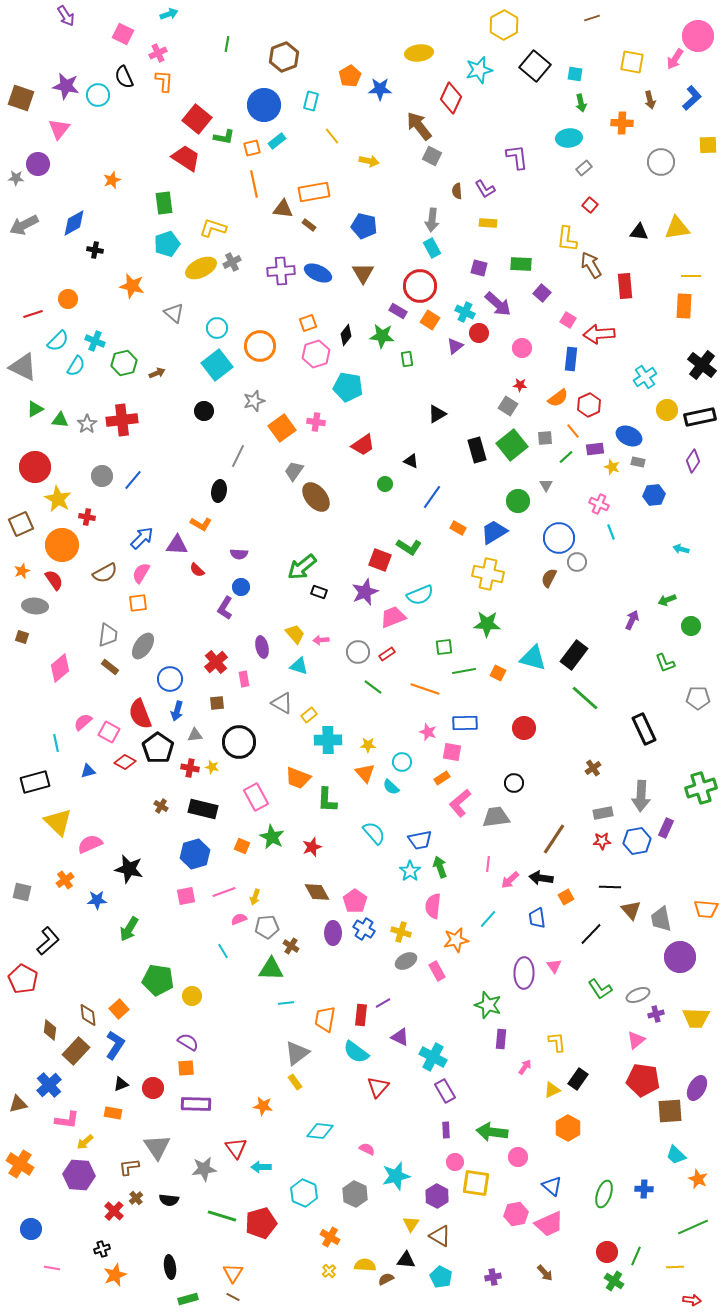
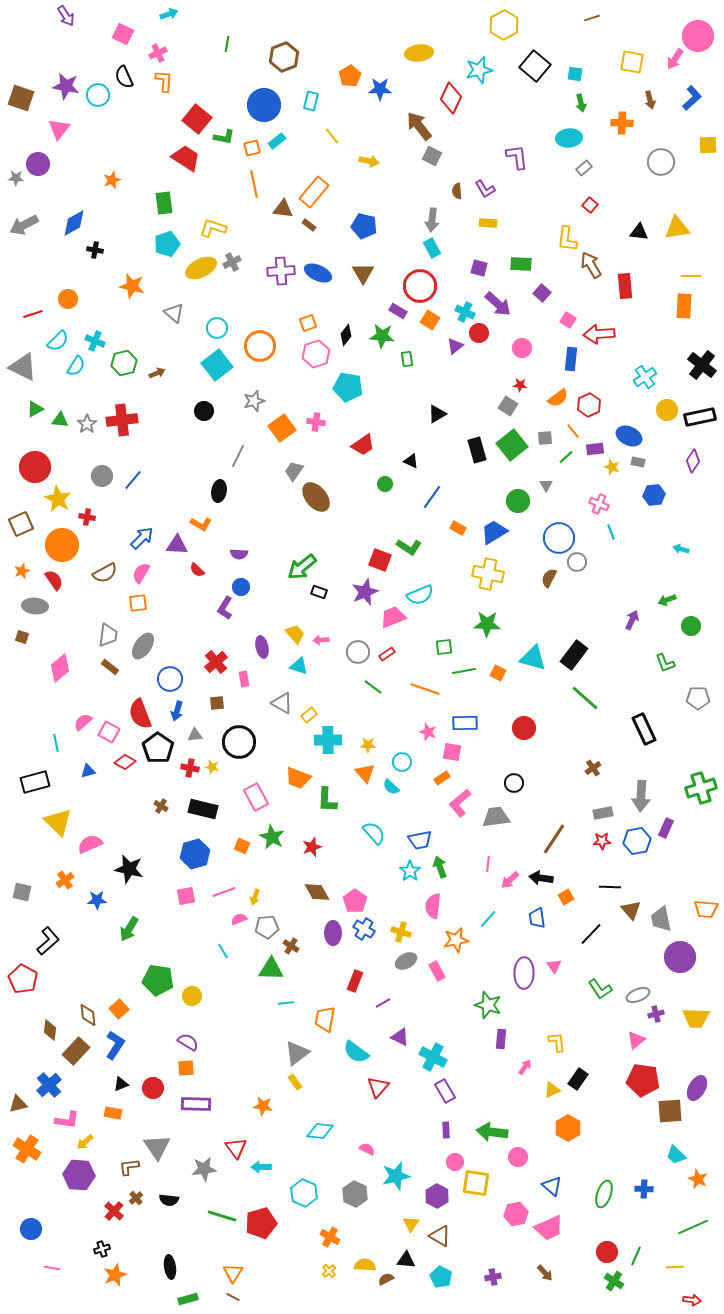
orange rectangle at (314, 192): rotated 40 degrees counterclockwise
red rectangle at (361, 1015): moved 6 px left, 34 px up; rotated 15 degrees clockwise
orange cross at (20, 1164): moved 7 px right, 15 px up
pink trapezoid at (549, 1224): moved 4 px down
